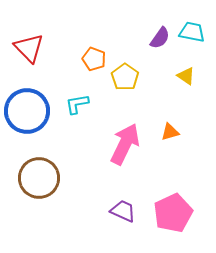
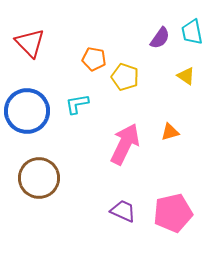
cyan trapezoid: rotated 112 degrees counterclockwise
red triangle: moved 1 px right, 5 px up
orange pentagon: rotated 10 degrees counterclockwise
yellow pentagon: rotated 16 degrees counterclockwise
pink pentagon: rotated 12 degrees clockwise
